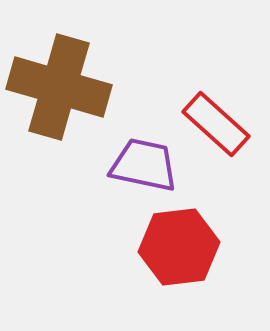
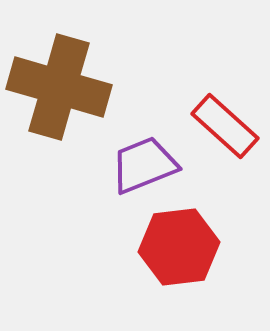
red rectangle: moved 9 px right, 2 px down
purple trapezoid: rotated 34 degrees counterclockwise
